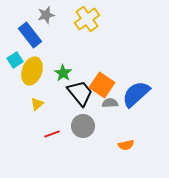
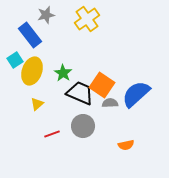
black trapezoid: rotated 28 degrees counterclockwise
